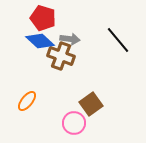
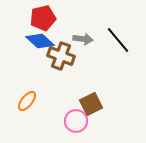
red pentagon: rotated 30 degrees counterclockwise
gray arrow: moved 13 px right
brown square: rotated 10 degrees clockwise
pink circle: moved 2 px right, 2 px up
